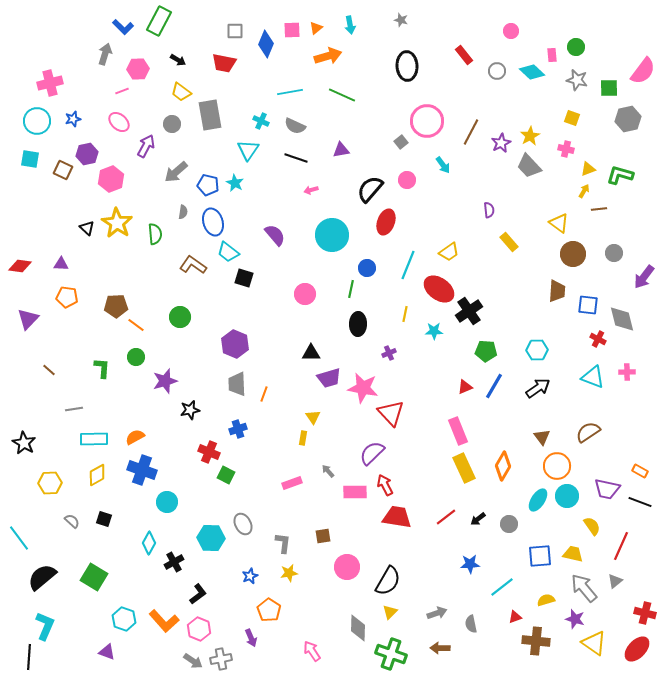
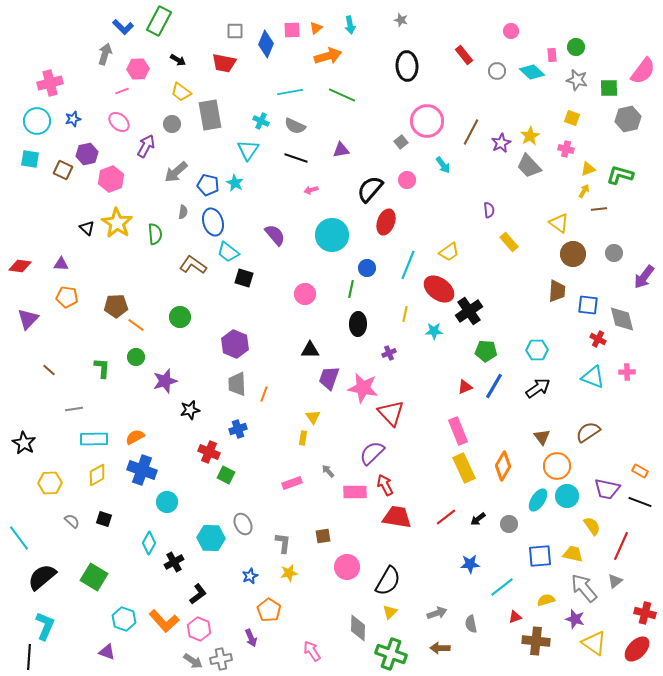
black triangle at (311, 353): moved 1 px left, 3 px up
purple trapezoid at (329, 378): rotated 125 degrees clockwise
